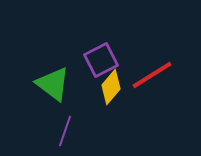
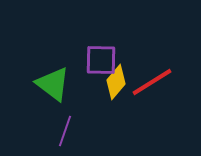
purple square: rotated 28 degrees clockwise
red line: moved 7 px down
yellow diamond: moved 5 px right, 5 px up
